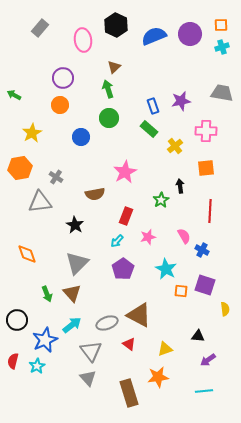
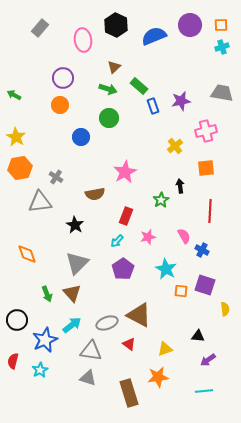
purple circle at (190, 34): moved 9 px up
green arrow at (108, 89): rotated 126 degrees clockwise
green rectangle at (149, 129): moved 10 px left, 43 px up
pink cross at (206, 131): rotated 15 degrees counterclockwise
yellow star at (32, 133): moved 16 px left, 4 px down; rotated 12 degrees counterclockwise
gray triangle at (91, 351): rotated 45 degrees counterclockwise
cyan star at (37, 366): moved 3 px right, 4 px down
gray triangle at (88, 378): rotated 30 degrees counterclockwise
